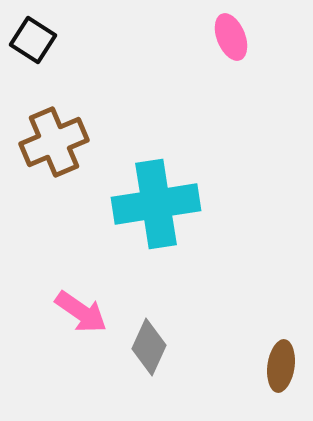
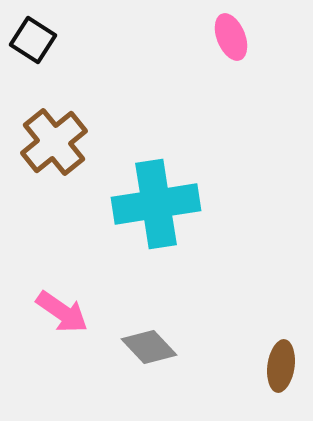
brown cross: rotated 16 degrees counterclockwise
pink arrow: moved 19 px left
gray diamond: rotated 68 degrees counterclockwise
